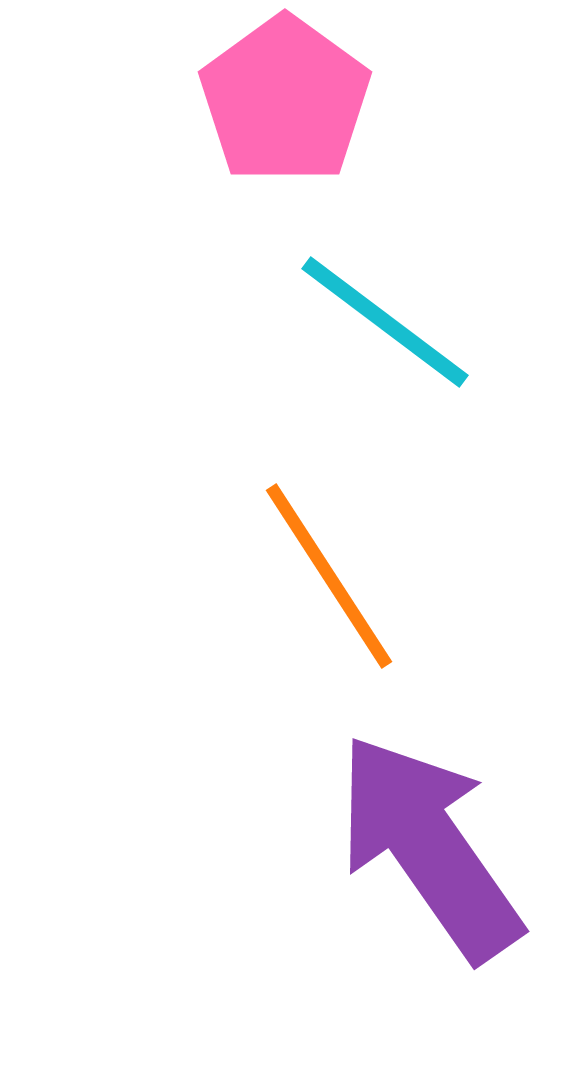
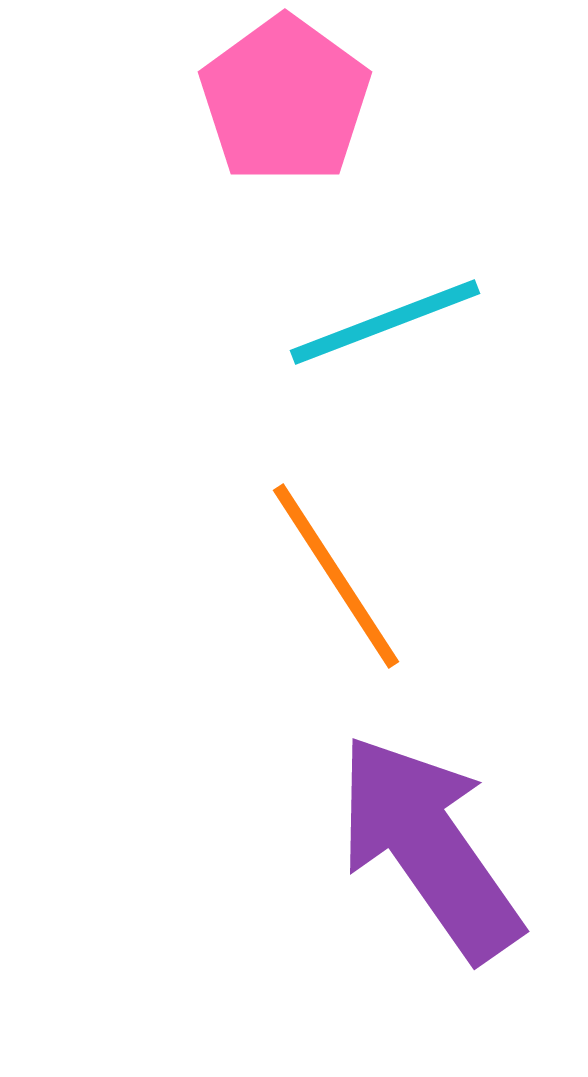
cyan line: rotated 58 degrees counterclockwise
orange line: moved 7 px right
